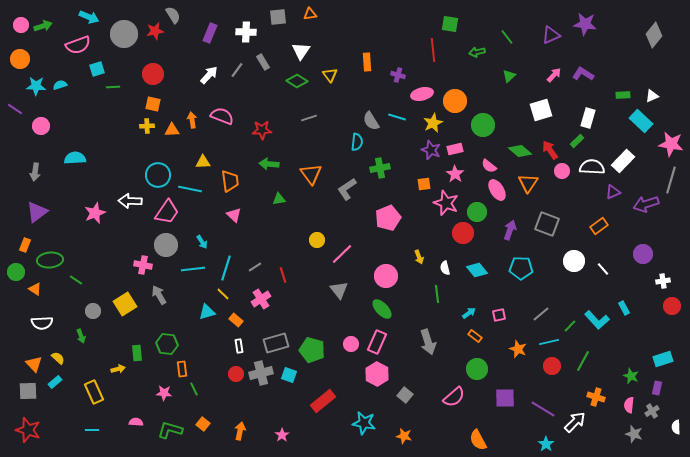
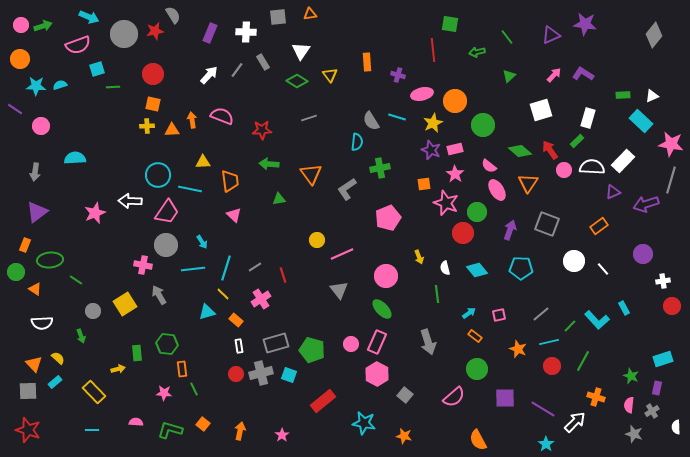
pink circle at (562, 171): moved 2 px right, 1 px up
pink line at (342, 254): rotated 20 degrees clockwise
yellow rectangle at (94, 392): rotated 20 degrees counterclockwise
